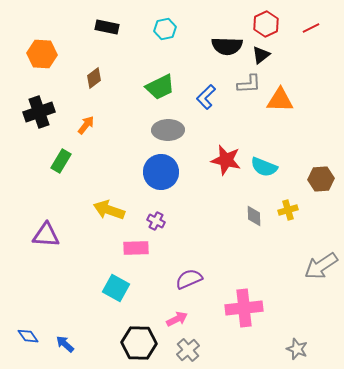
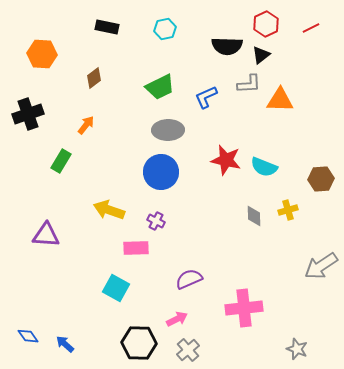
blue L-shape: rotated 20 degrees clockwise
black cross: moved 11 px left, 2 px down
